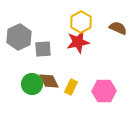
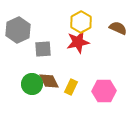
gray hexagon: moved 1 px left, 7 px up
